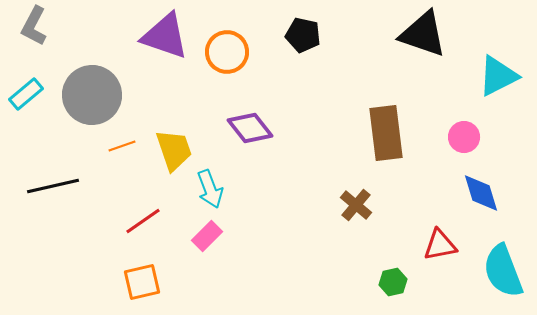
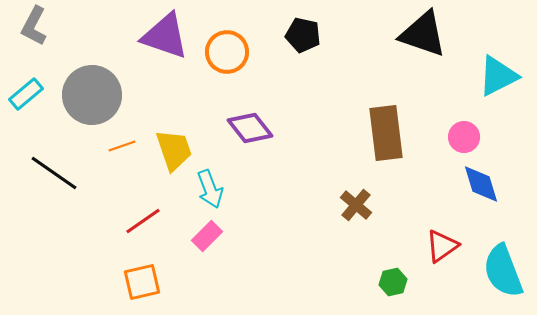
black line: moved 1 px right, 13 px up; rotated 48 degrees clockwise
blue diamond: moved 9 px up
red triangle: moved 2 px right, 1 px down; rotated 24 degrees counterclockwise
